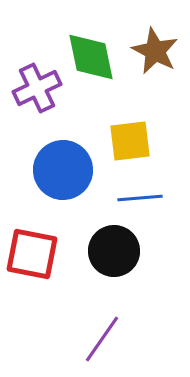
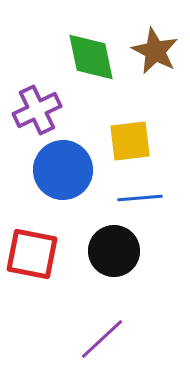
purple cross: moved 22 px down
purple line: rotated 12 degrees clockwise
